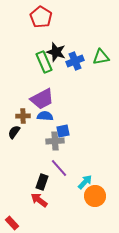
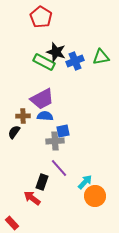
green rectangle: rotated 40 degrees counterclockwise
red arrow: moved 7 px left, 2 px up
